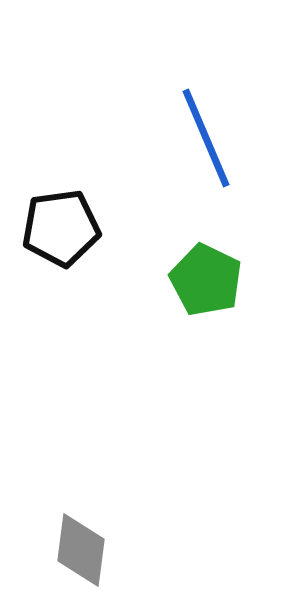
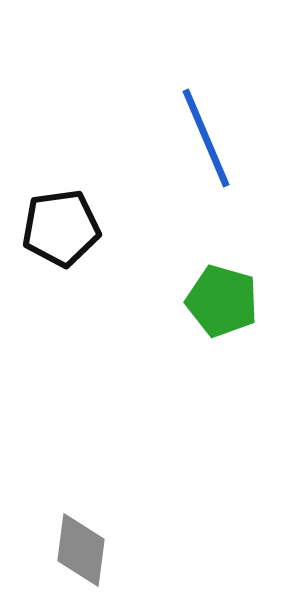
green pentagon: moved 16 px right, 21 px down; rotated 10 degrees counterclockwise
